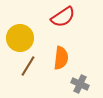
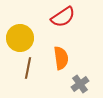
orange semicircle: rotated 15 degrees counterclockwise
brown line: moved 2 px down; rotated 20 degrees counterclockwise
gray cross: rotated 30 degrees clockwise
